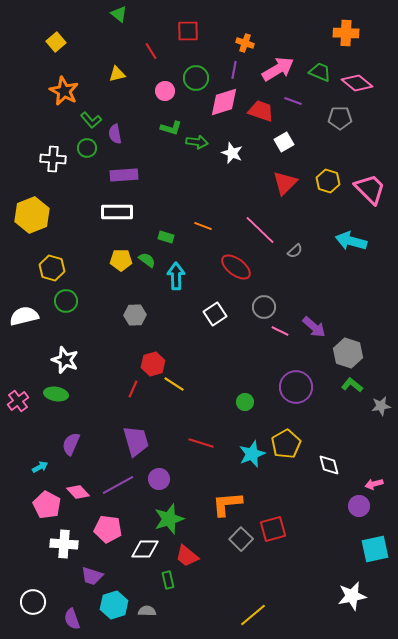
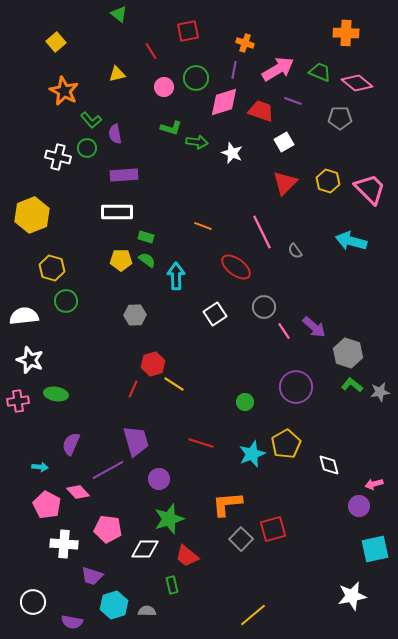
red square at (188, 31): rotated 10 degrees counterclockwise
pink circle at (165, 91): moved 1 px left, 4 px up
white cross at (53, 159): moved 5 px right, 2 px up; rotated 10 degrees clockwise
pink line at (260, 230): moved 2 px right, 2 px down; rotated 20 degrees clockwise
green rectangle at (166, 237): moved 20 px left
gray semicircle at (295, 251): rotated 98 degrees clockwise
white semicircle at (24, 316): rotated 8 degrees clockwise
pink line at (280, 331): moved 4 px right; rotated 30 degrees clockwise
white star at (65, 360): moved 35 px left
pink cross at (18, 401): rotated 30 degrees clockwise
gray star at (381, 406): moved 1 px left, 14 px up
cyan arrow at (40, 467): rotated 35 degrees clockwise
purple line at (118, 485): moved 10 px left, 15 px up
green rectangle at (168, 580): moved 4 px right, 5 px down
purple semicircle at (72, 619): moved 3 px down; rotated 60 degrees counterclockwise
